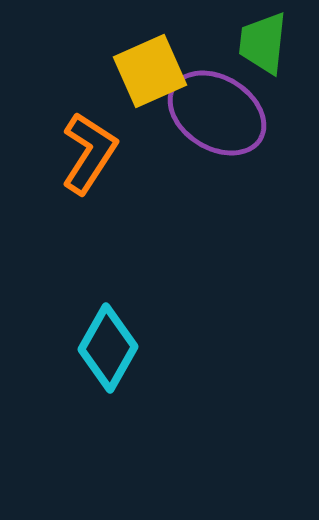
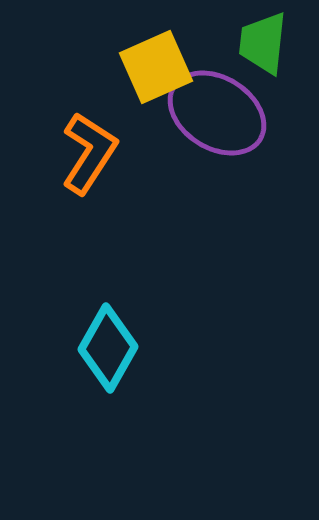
yellow square: moved 6 px right, 4 px up
